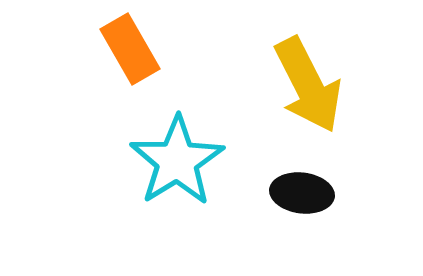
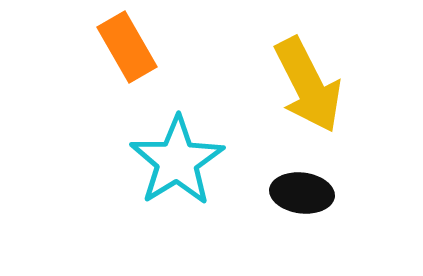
orange rectangle: moved 3 px left, 2 px up
